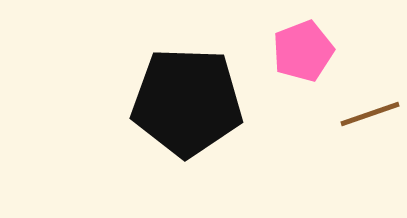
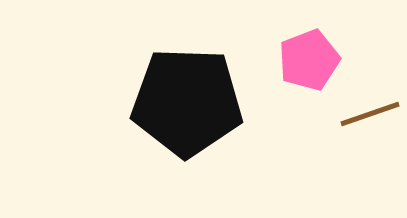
pink pentagon: moved 6 px right, 9 px down
